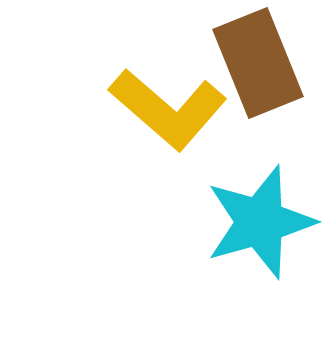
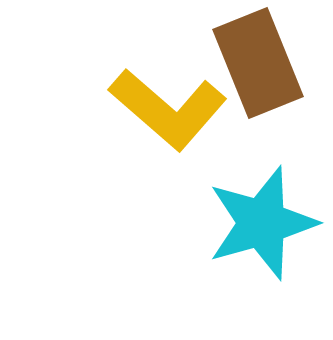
cyan star: moved 2 px right, 1 px down
